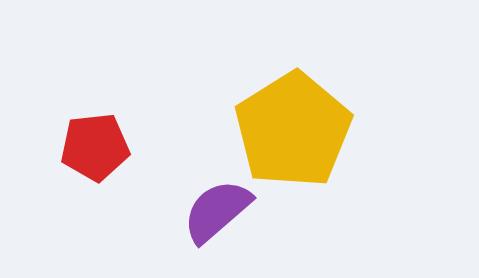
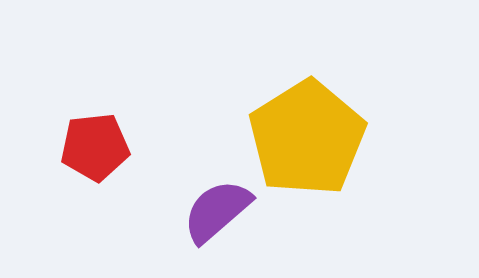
yellow pentagon: moved 14 px right, 8 px down
